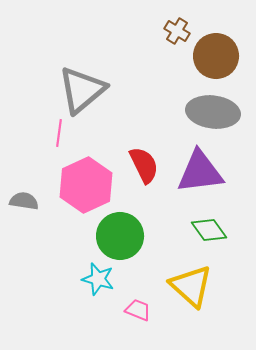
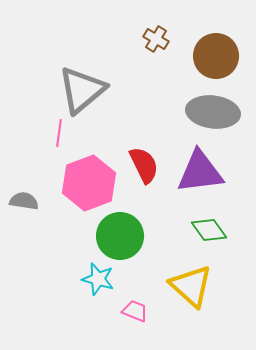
brown cross: moved 21 px left, 8 px down
pink hexagon: moved 3 px right, 2 px up; rotated 4 degrees clockwise
pink trapezoid: moved 3 px left, 1 px down
